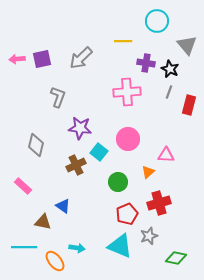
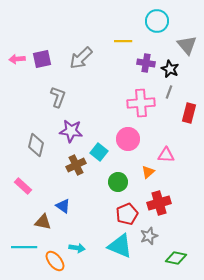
pink cross: moved 14 px right, 11 px down
red rectangle: moved 8 px down
purple star: moved 9 px left, 3 px down
